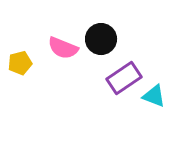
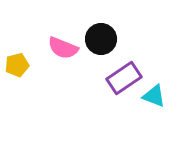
yellow pentagon: moved 3 px left, 2 px down
